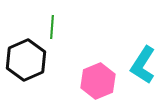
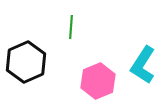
green line: moved 19 px right
black hexagon: moved 2 px down
